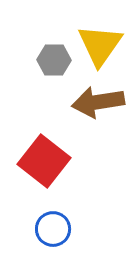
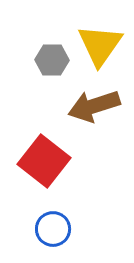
gray hexagon: moved 2 px left
brown arrow: moved 4 px left, 4 px down; rotated 9 degrees counterclockwise
